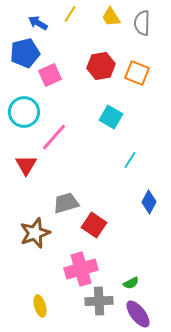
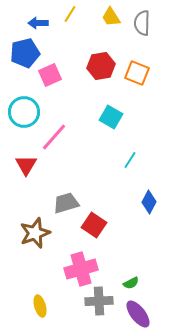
blue arrow: rotated 30 degrees counterclockwise
